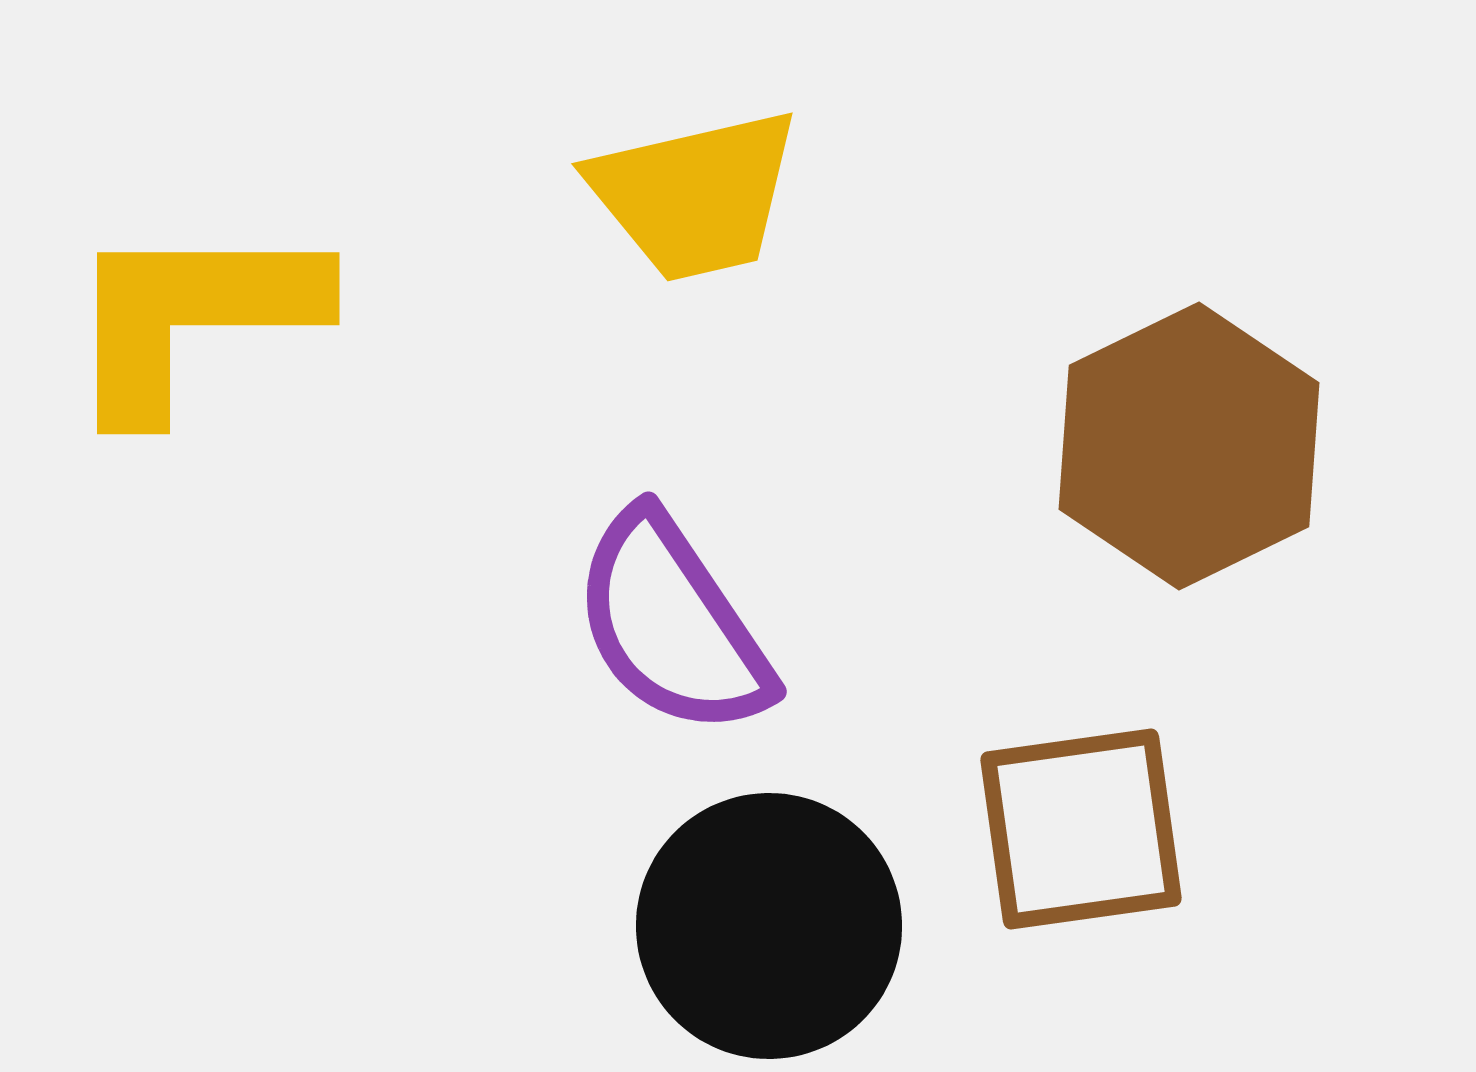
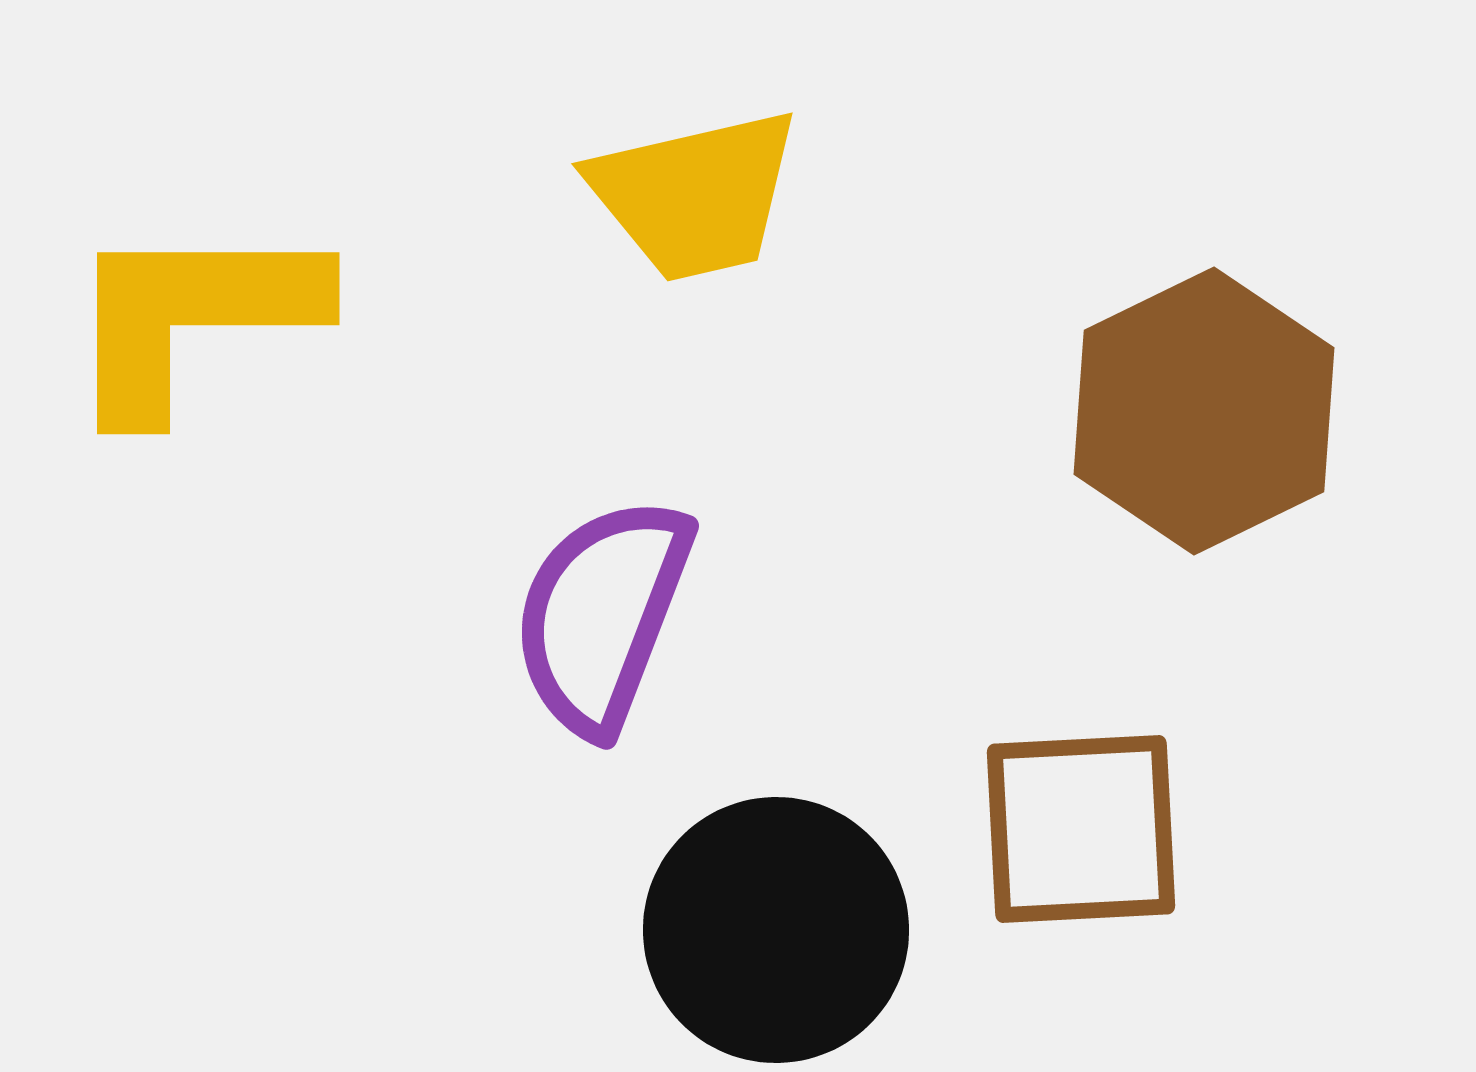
brown hexagon: moved 15 px right, 35 px up
purple semicircle: moved 70 px left, 9 px up; rotated 55 degrees clockwise
brown square: rotated 5 degrees clockwise
black circle: moved 7 px right, 4 px down
